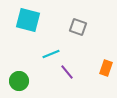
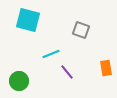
gray square: moved 3 px right, 3 px down
orange rectangle: rotated 28 degrees counterclockwise
